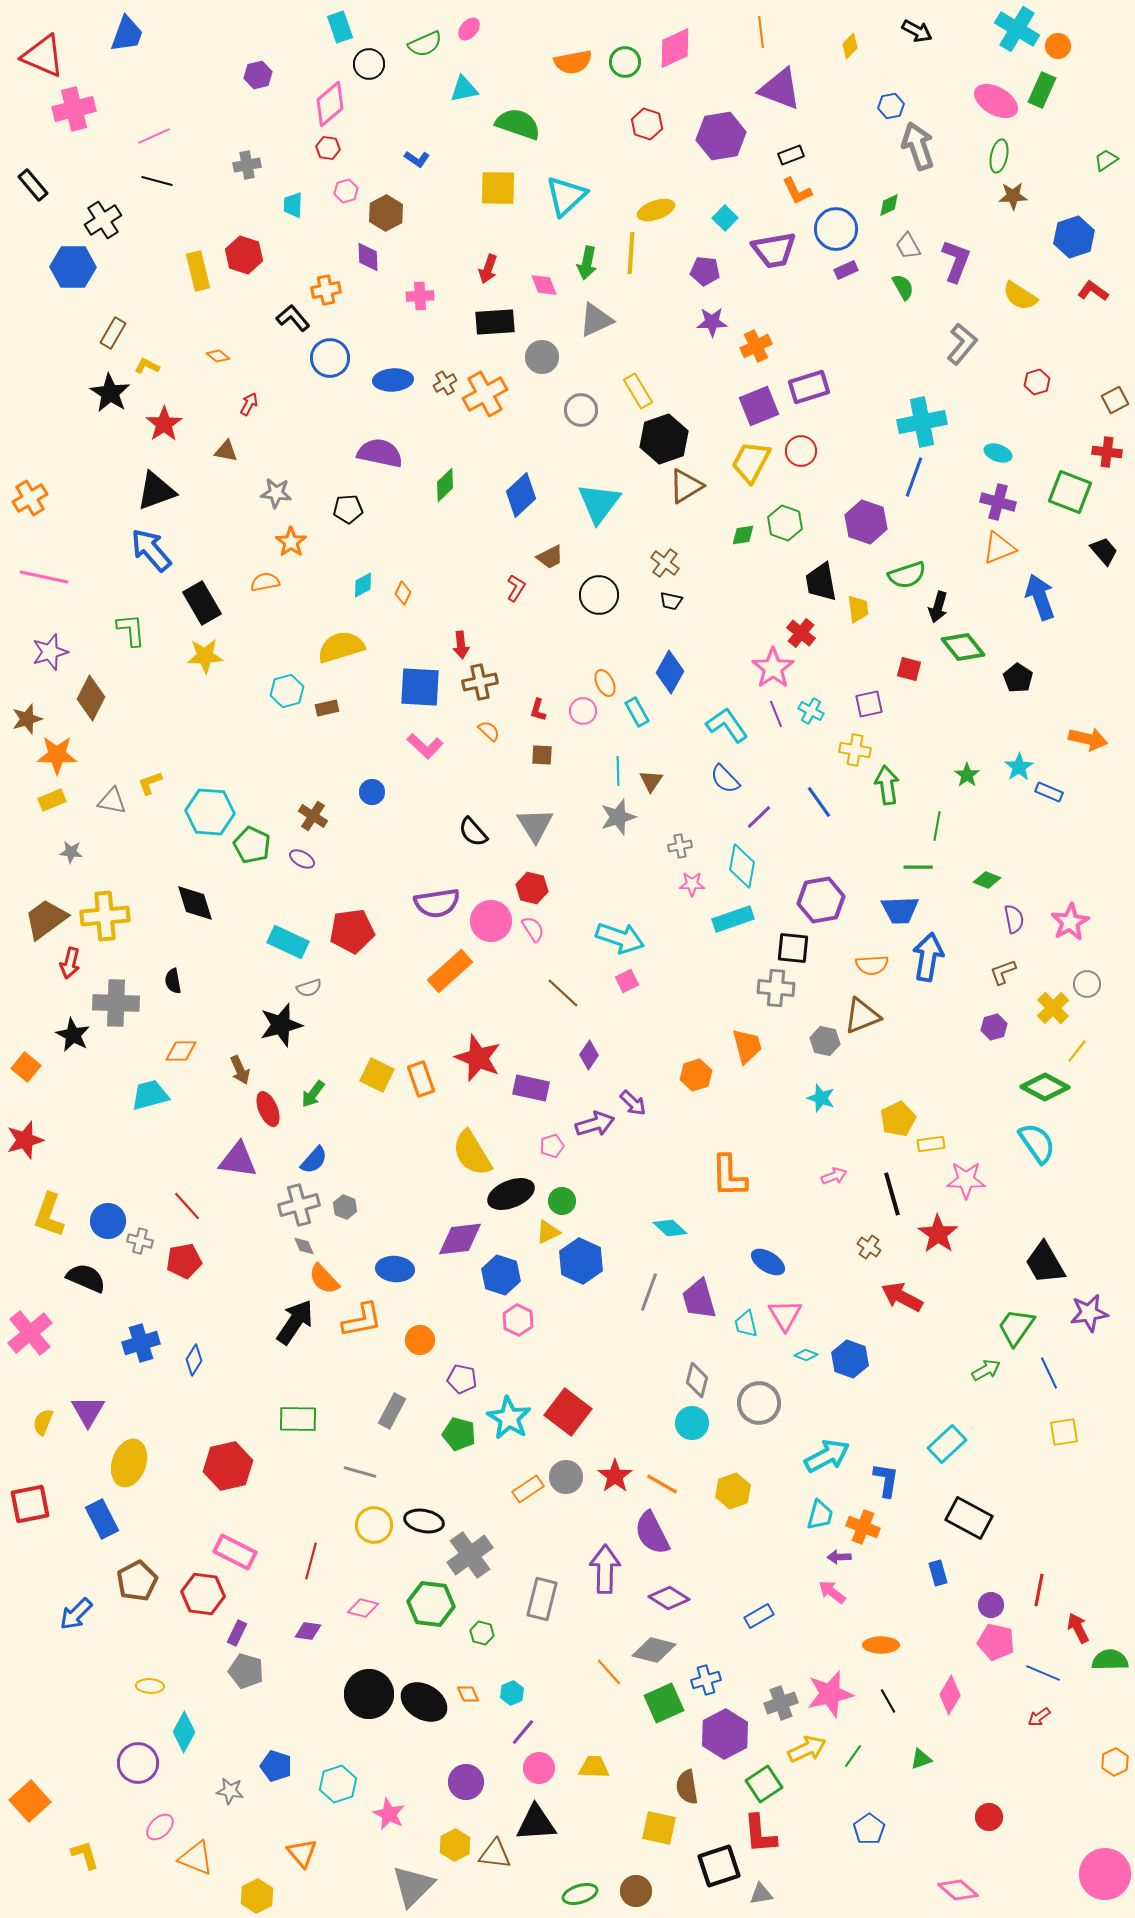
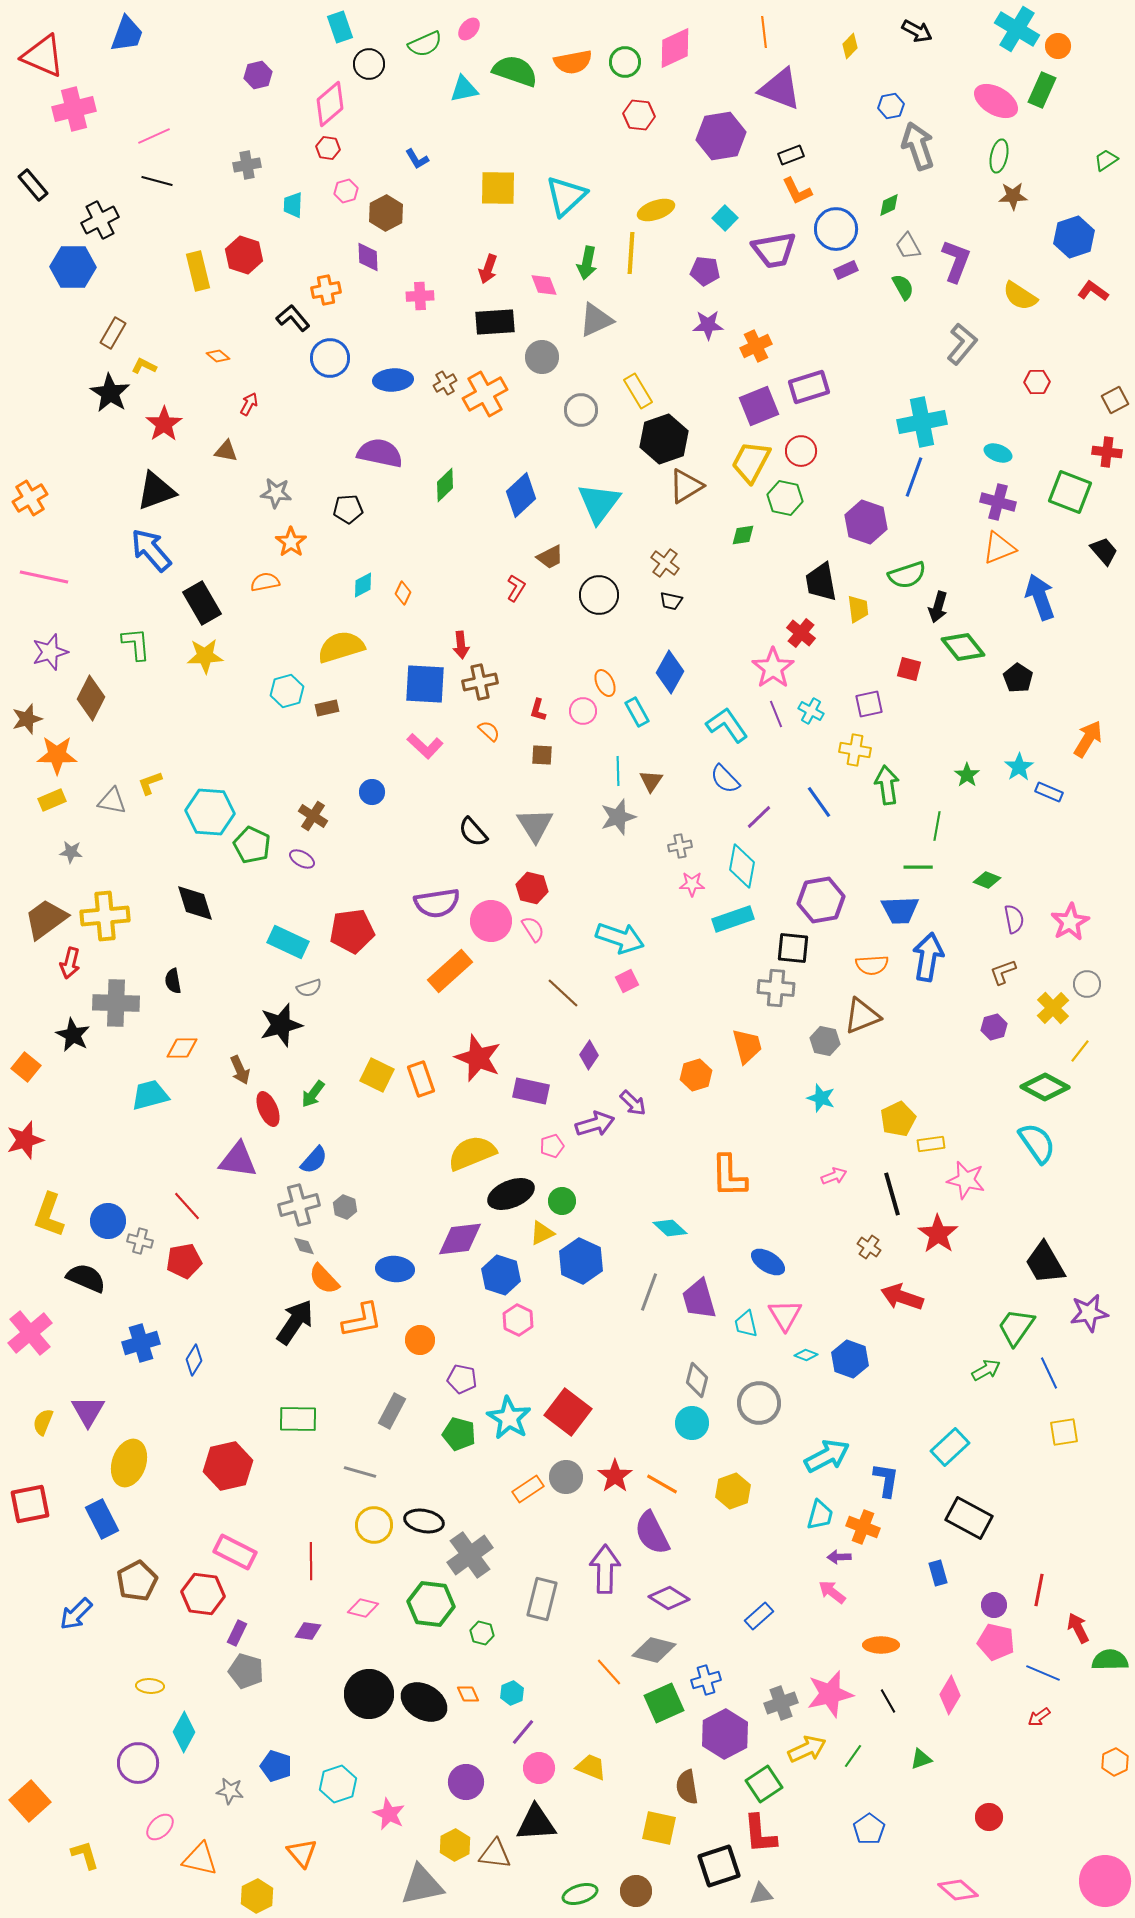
orange line at (761, 32): moved 3 px right
green semicircle at (518, 124): moved 3 px left, 53 px up
red hexagon at (647, 124): moved 8 px left, 9 px up; rotated 12 degrees counterclockwise
blue L-shape at (417, 159): rotated 25 degrees clockwise
black cross at (103, 220): moved 3 px left; rotated 6 degrees clockwise
purple star at (712, 322): moved 4 px left, 3 px down
yellow L-shape at (147, 366): moved 3 px left
red hexagon at (1037, 382): rotated 15 degrees clockwise
green hexagon at (785, 523): moved 25 px up; rotated 8 degrees counterclockwise
green L-shape at (131, 630): moved 5 px right, 14 px down
blue square at (420, 687): moved 5 px right, 3 px up
orange arrow at (1088, 739): rotated 72 degrees counterclockwise
orange diamond at (181, 1051): moved 1 px right, 3 px up
yellow line at (1077, 1051): moved 3 px right
purple rectangle at (531, 1088): moved 3 px down
yellow semicircle at (472, 1153): rotated 99 degrees clockwise
pink star at (966, 1180): rotated 12 degrees clockwise
yellow triangle at (548, 1232): moved 6 px left, 1 px down
red arrow at (902, 1297): rotated 9 degrees counterclockwise
cyan rectangle at (947, 1444): moved 3 px right, 3 px down
red line at (311, 1561): rotated 15 degrees counterclockwise
purple circle at (991, 1605): moved 3 px right
blue rectangle at (759, 1616): rotated 12 degrees counterclockwise
yellow trapezoid at (594, 1767): moved 3 px left; rotated 20 degrees clockwise
orange triangle at (196, 1858): moved 4 px right, 1 px down; rotated 9 degrees counterclockwise
pink circle at (1105, 1874): moved 7 px down
gray triangle at (413, 1886): moved 9 px right, 1 px up; rotated 33 degrees clockwise
